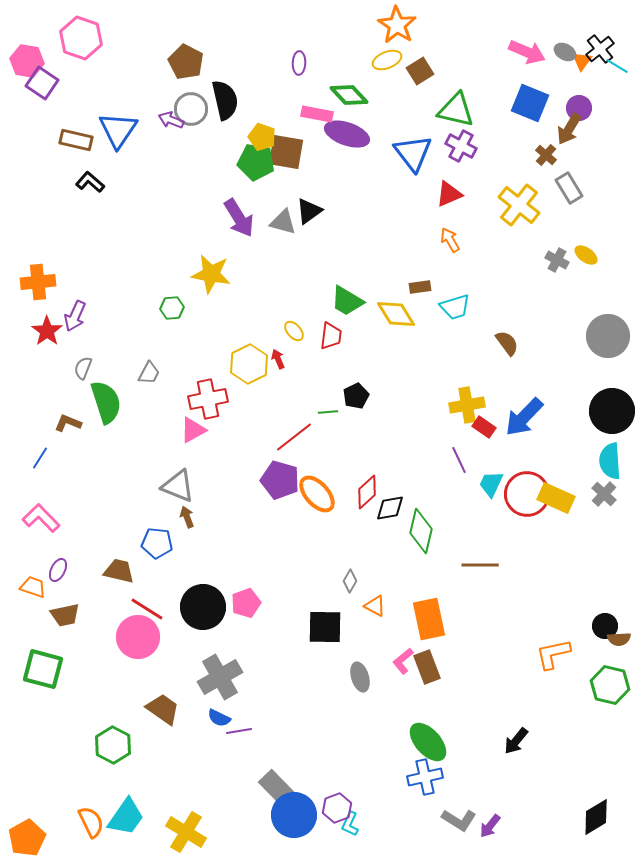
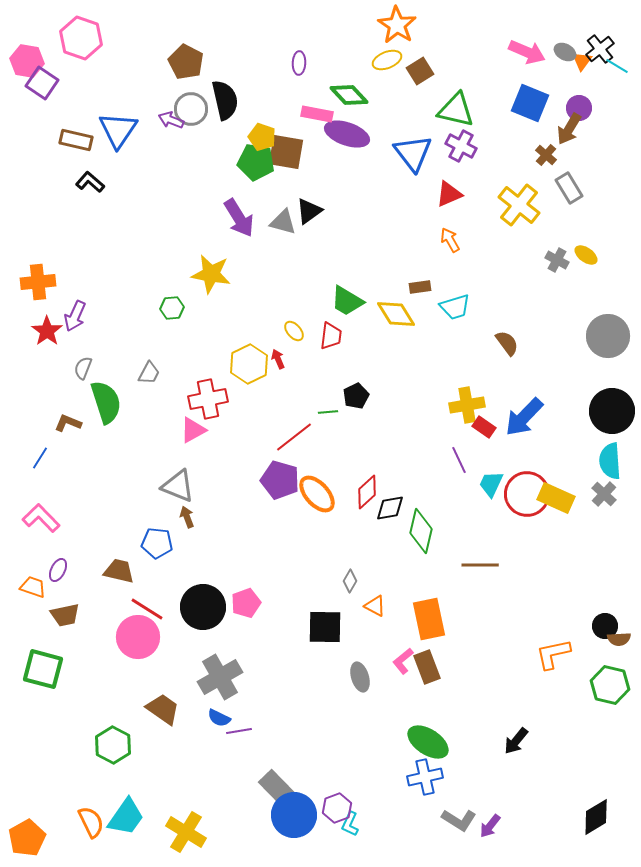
green ellipse at (428, 742): rotated 15 degrees counterclockwise
